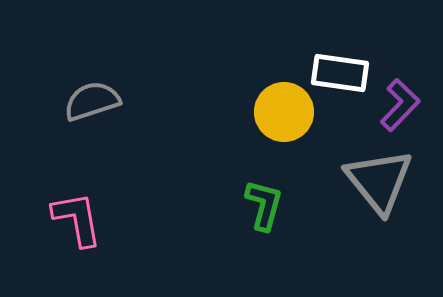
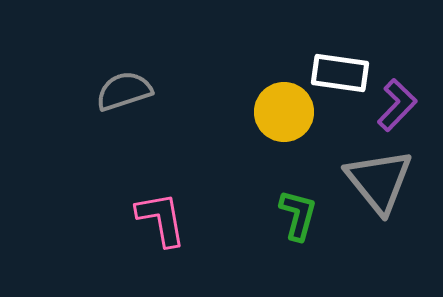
gray semicircle: moved 32 px right, 10 px up
purple L-shape: moved 3 px left
green L-shape: moved 34 px right, 10 px down
pink L-shape: moved 84 px right
